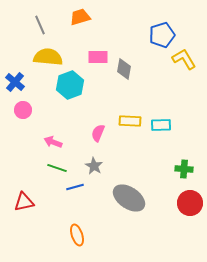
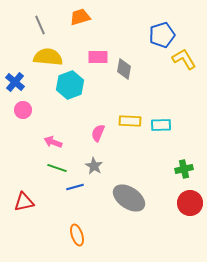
green cross: rotated 18 degrees counterclockwise
